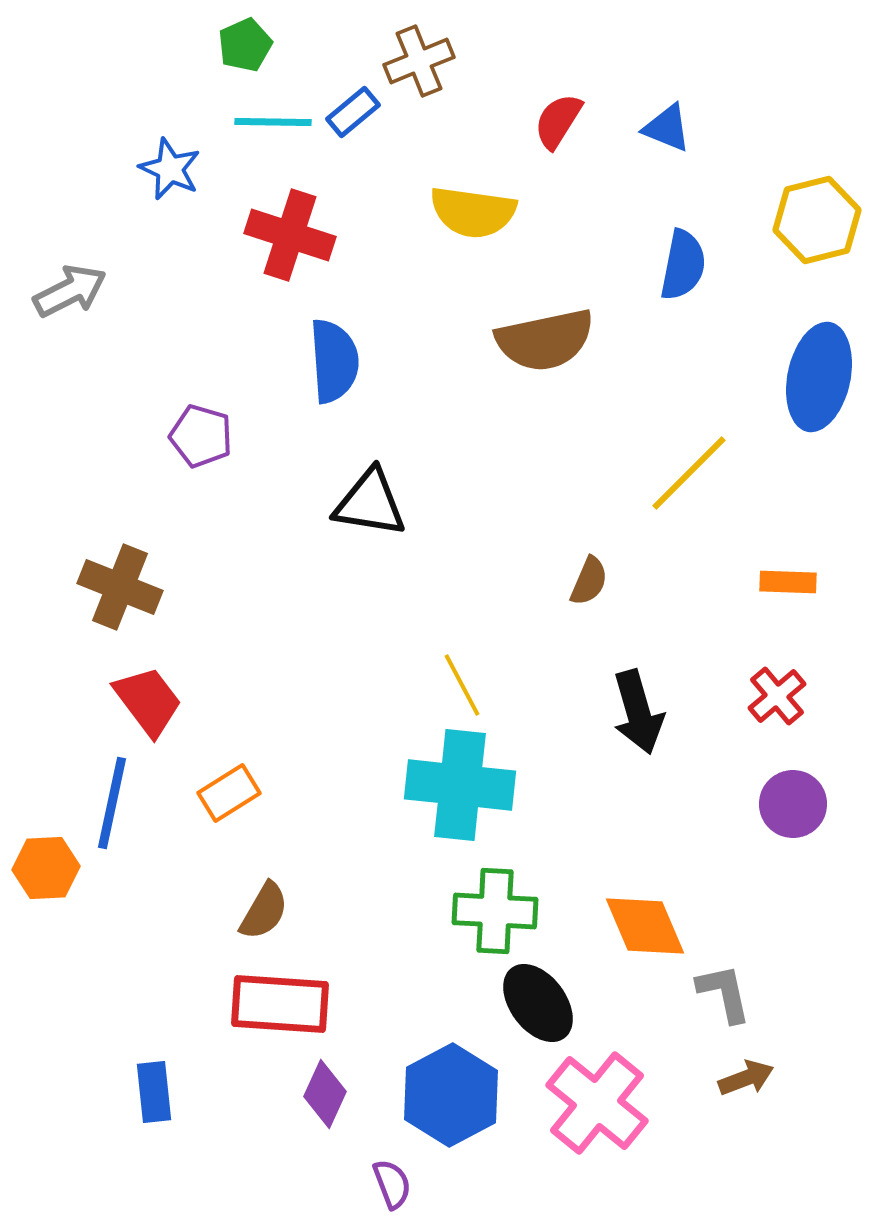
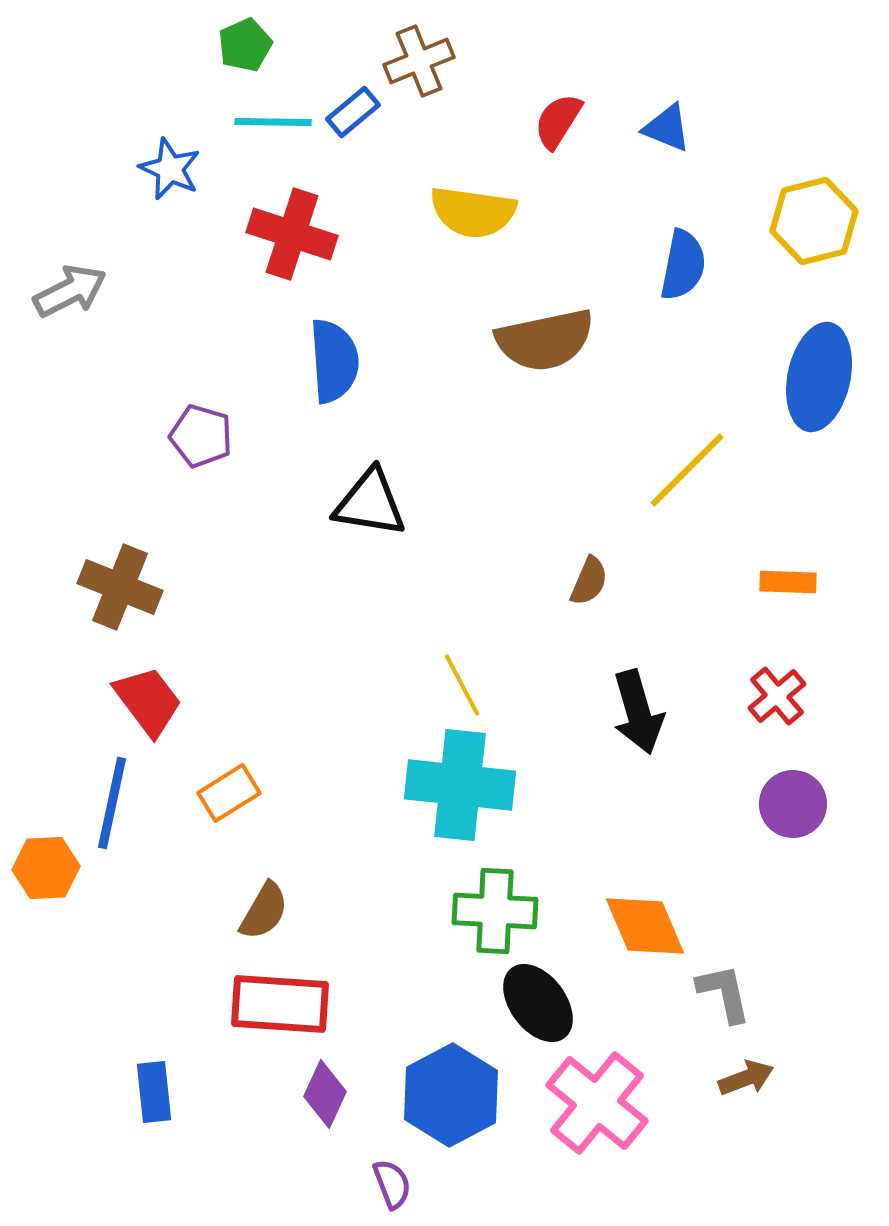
yellow hexagon at (817, 220): moved 3 px left, 1 px down
red cross at (290, 235): moved 2 px right, 1 px up
yellow line at (689, 473): moved 2 px left, 3 px up
